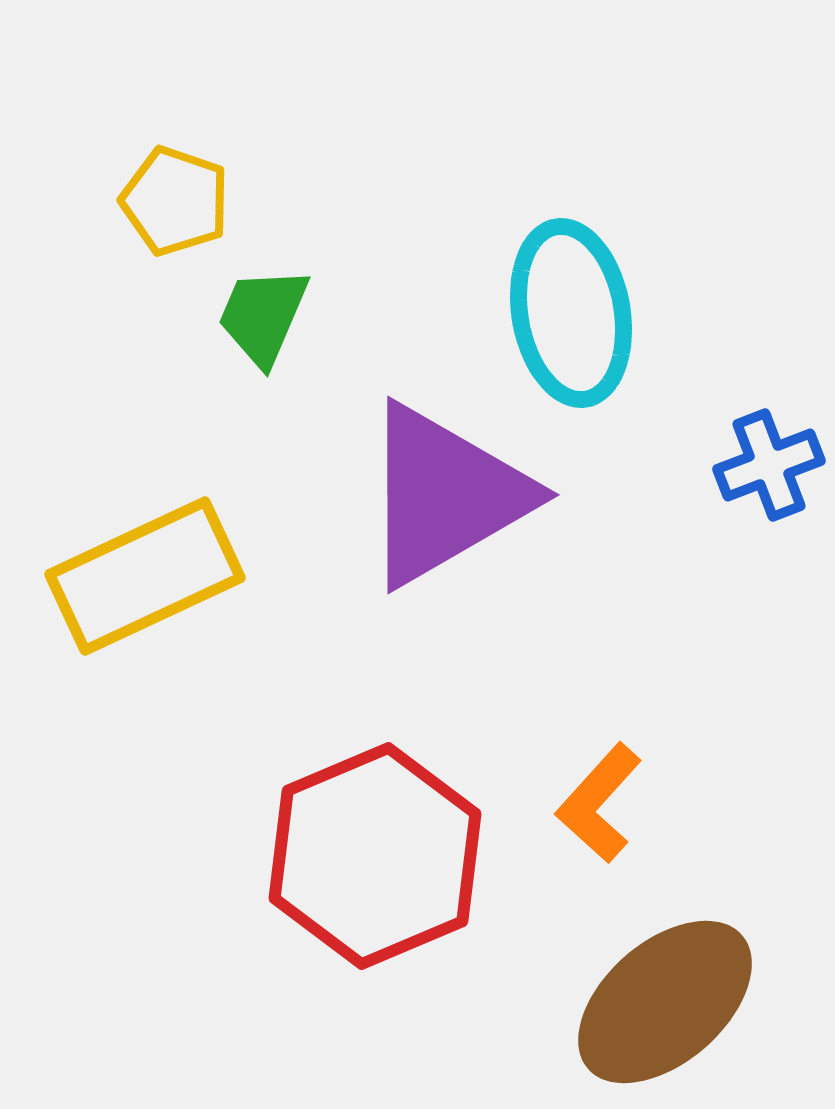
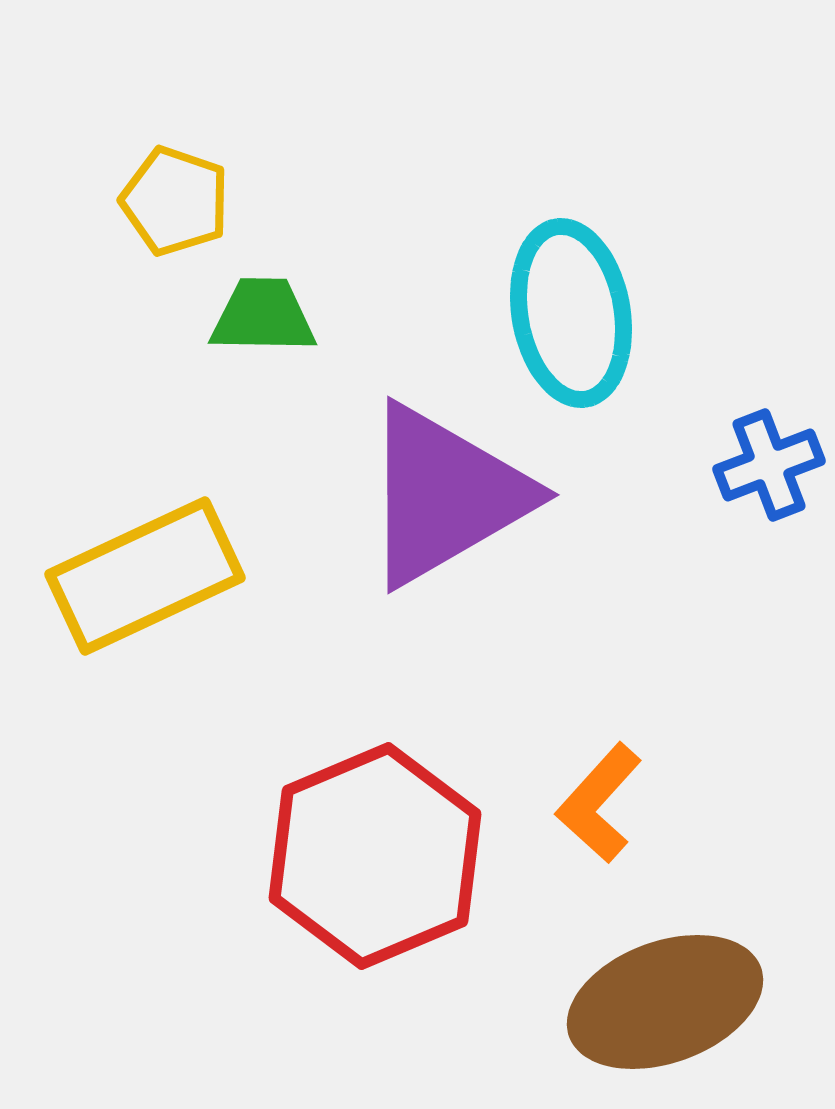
green trapezoid: rotated 68 degrees clockwise
brown ellipse: rotated 21 degrees clockwise
